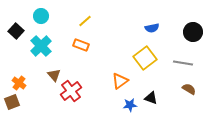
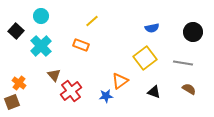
yellow line: moved 7 px right
black triangle: moved 3 px right, 6 px up
blue star: moved 24 px left, 9 px up
